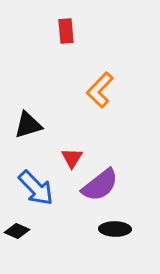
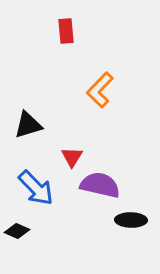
red triangle: moved 1 px up
purple semicircle: rotated 129 degrees counterclockwise
black ellipse: moved 16 px right, 9 px up
